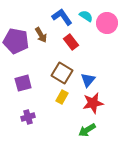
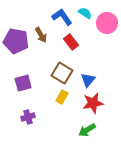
cyan semicircle: moved 1 px left, 3 px up
